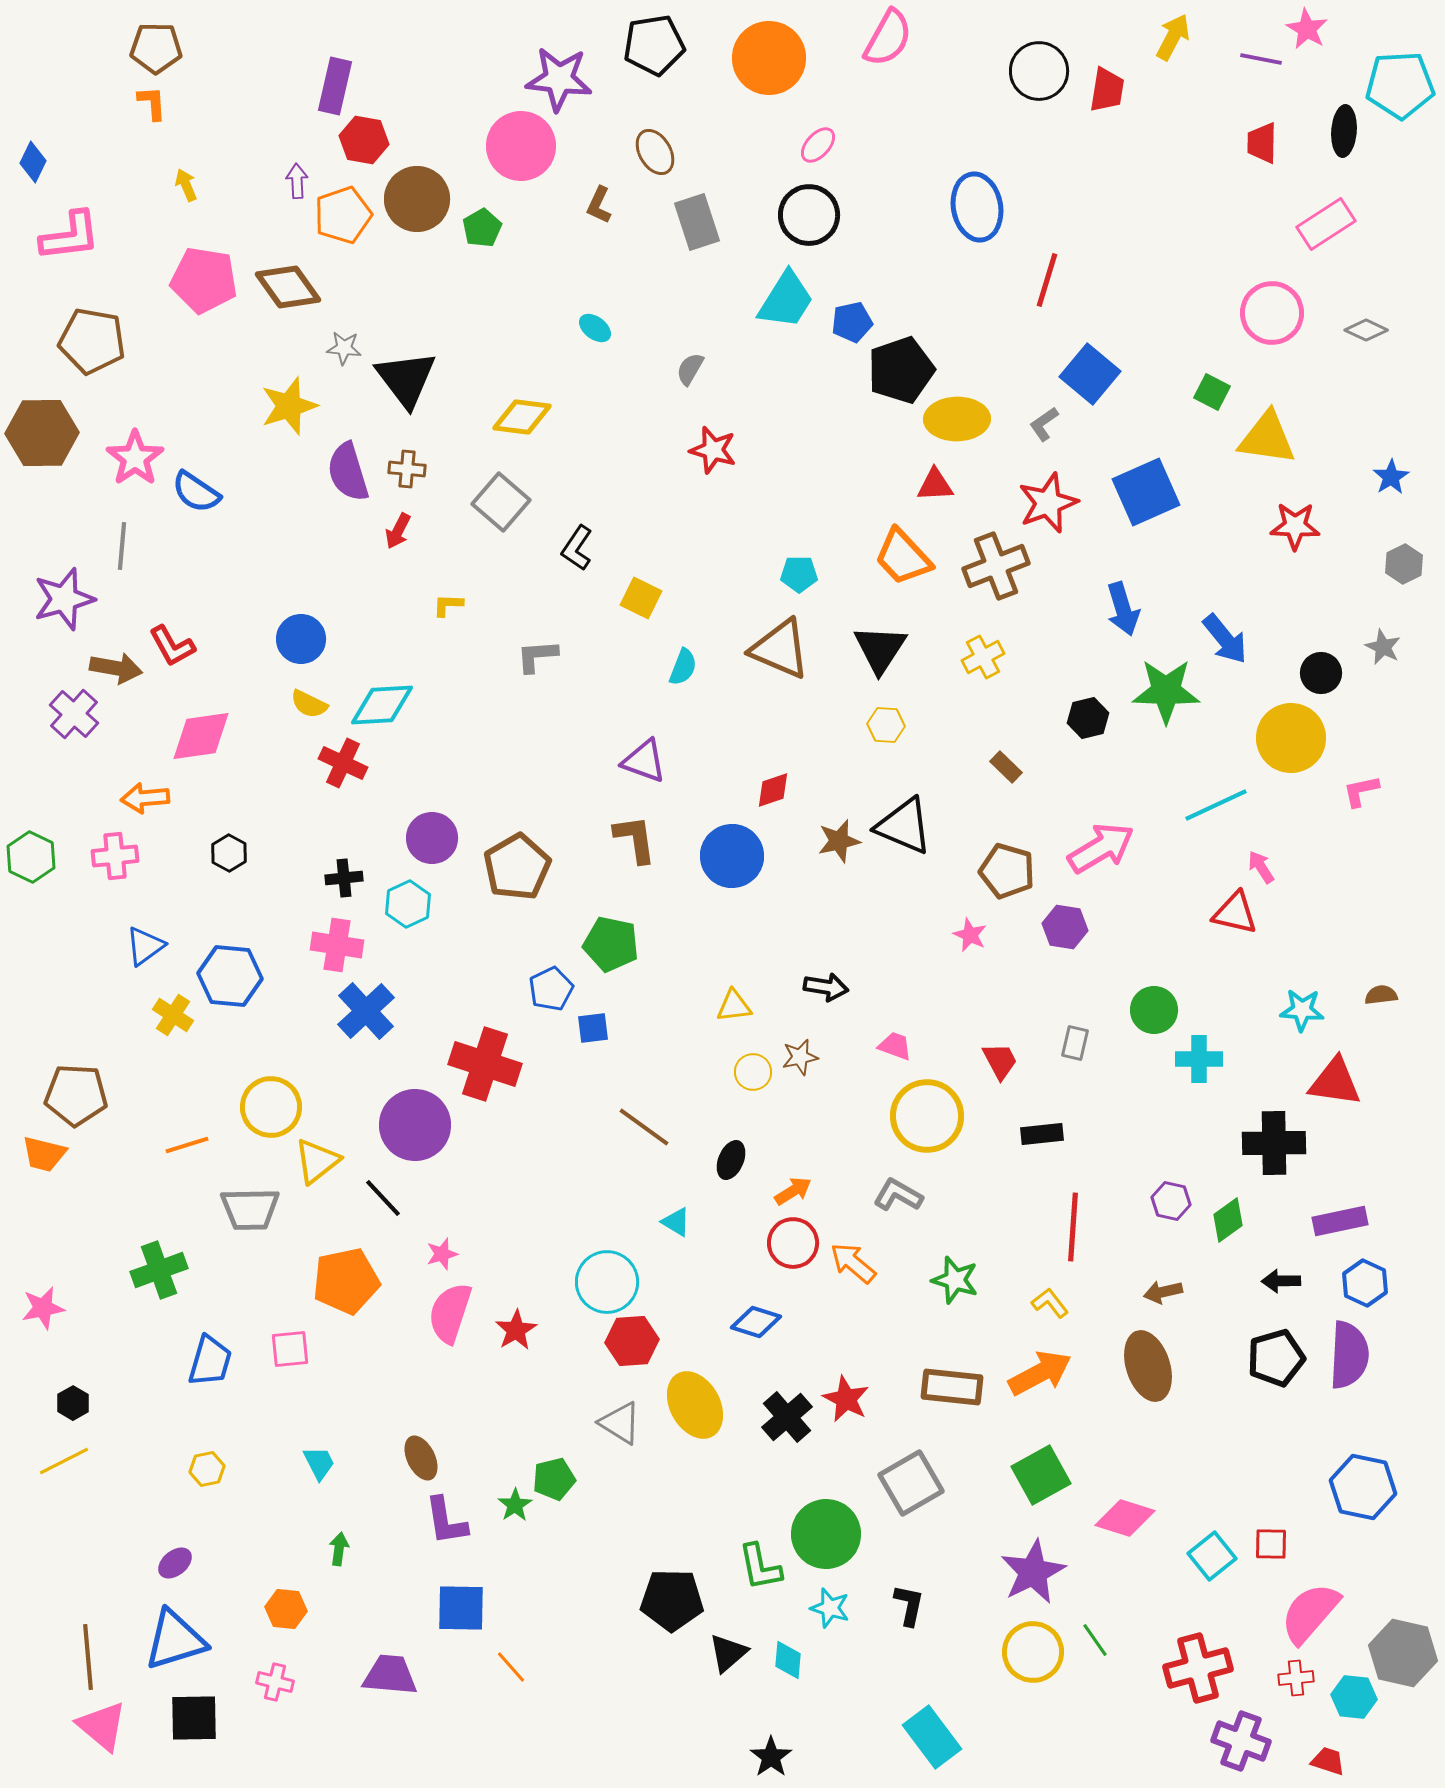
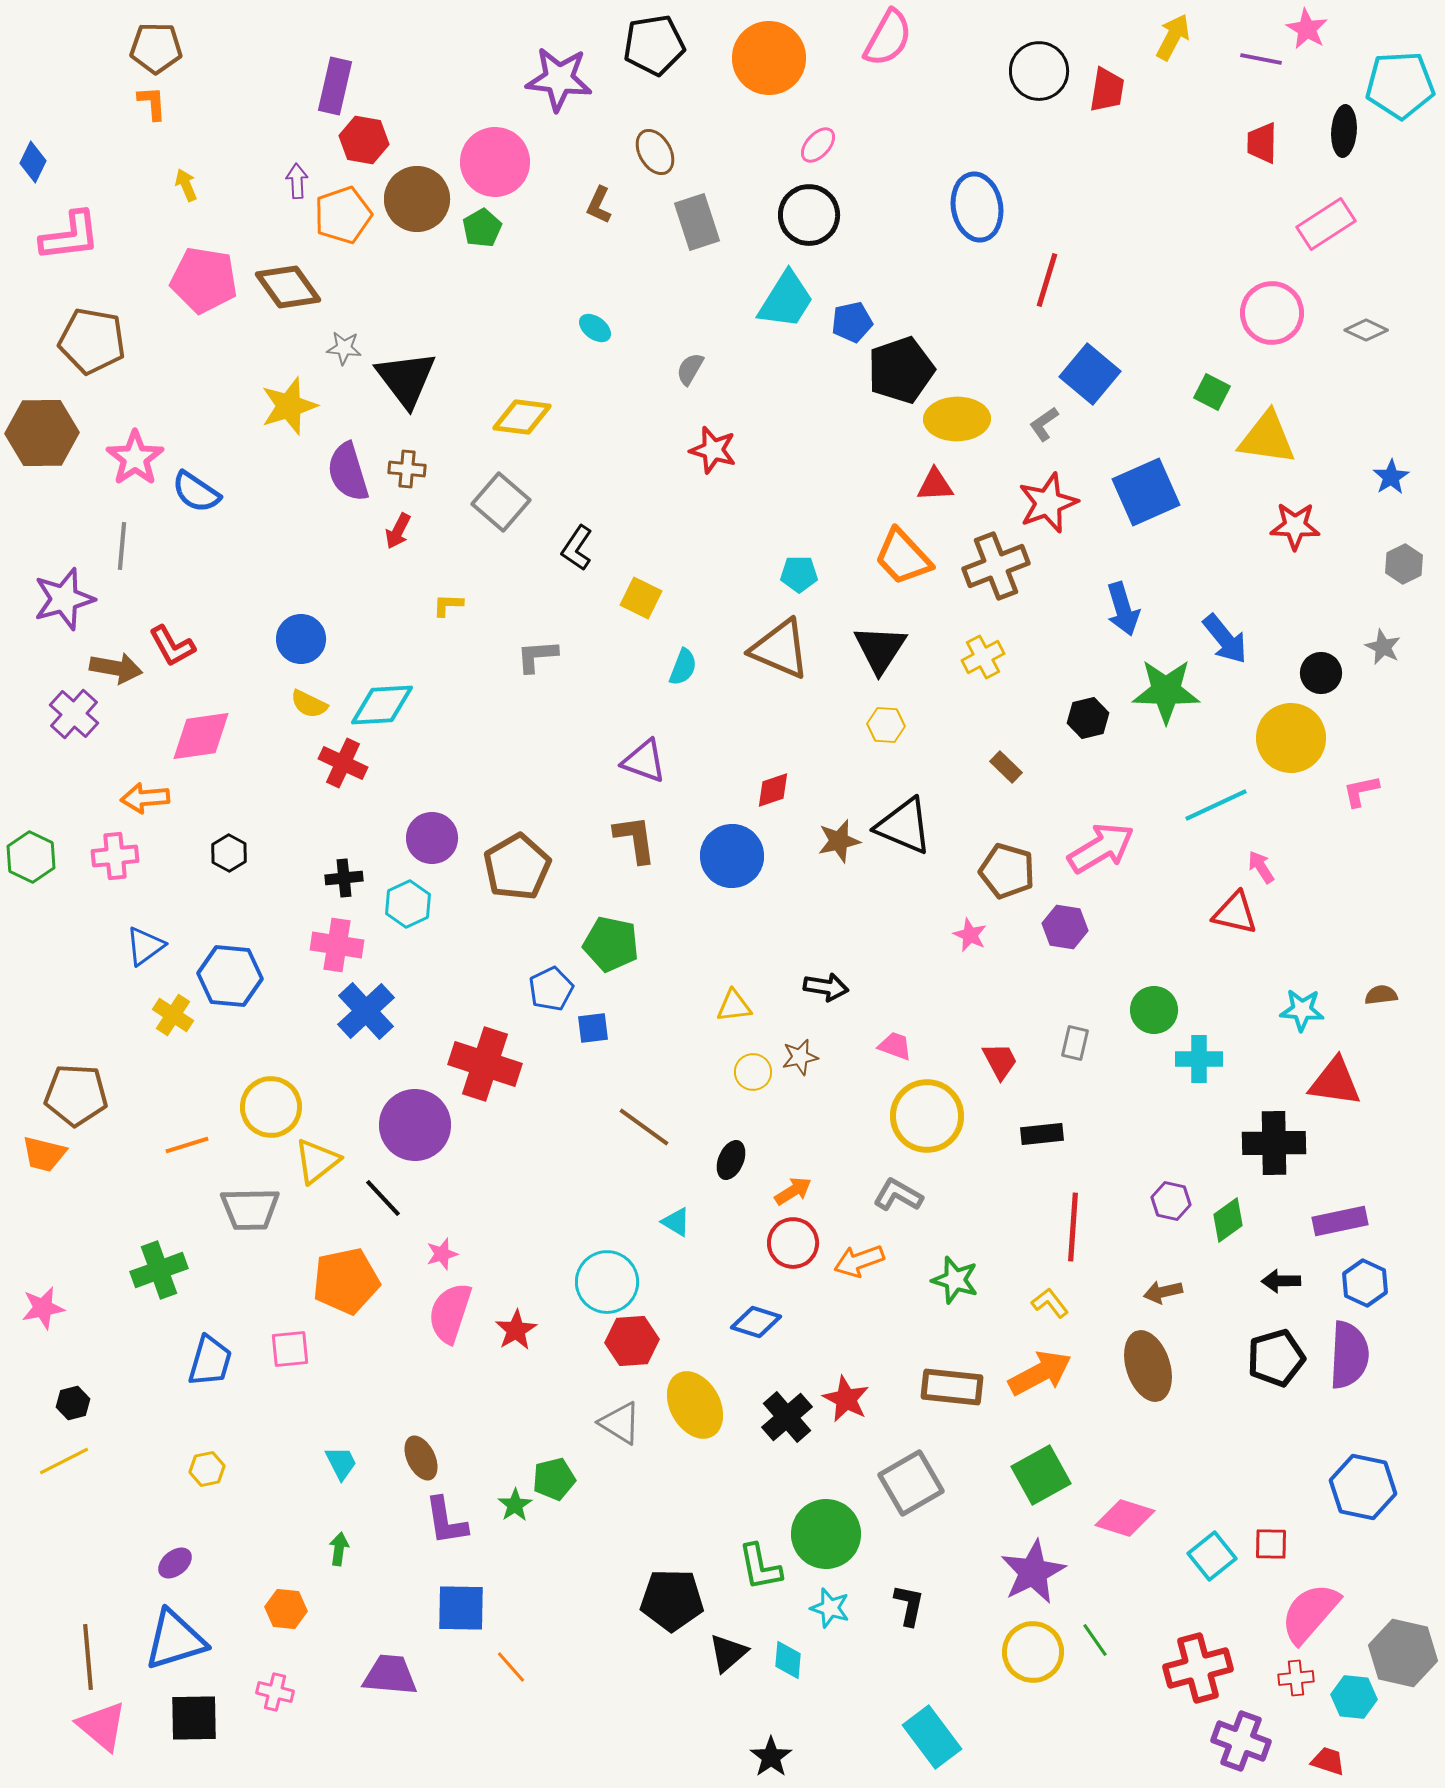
pink circle at (521, 146): moved 26 px left, 16 px down
orange arrow at (853, 1263): moved 6 px right, 2 px up; rotated 60 degrees counterclockwise
black hexagon at (73, 1403): rotated 16 degrees clockwise
cyan trapezoid at (319, 1463): moved 22 px right
pink cross at (275, 1682): moved 10 px down
